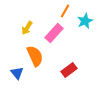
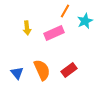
yellow arrow: rotated 40 degrees counterclockwise
pink rectangle: rotated 24 degrees clockwise
orange semicircle: moved 7 px right, 14 px down
